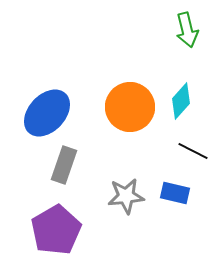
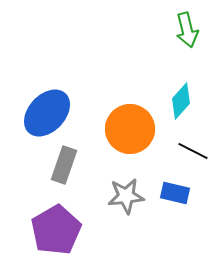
orange circle: moved 22 px down
